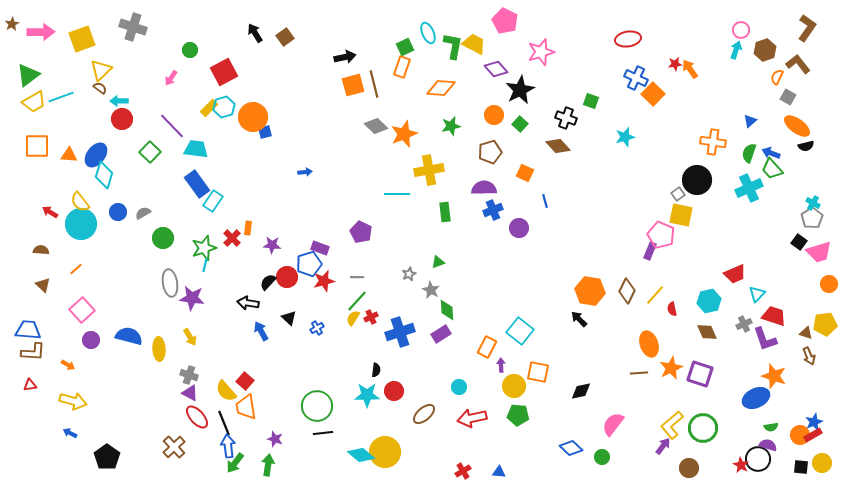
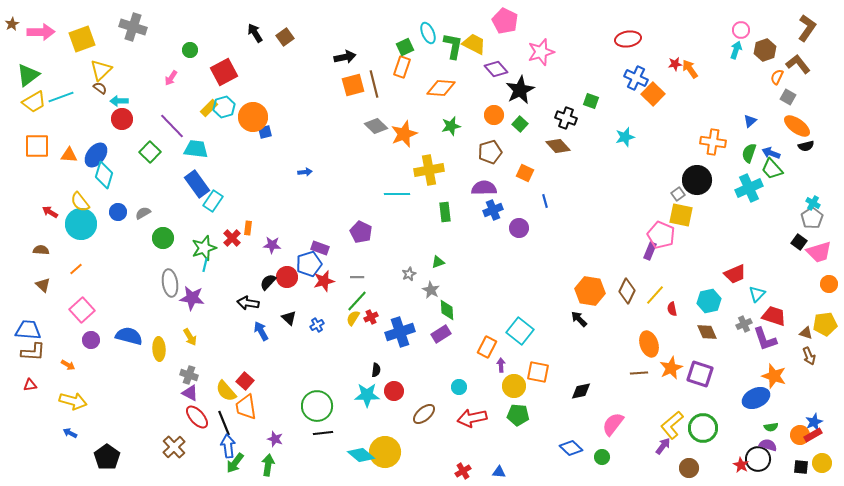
blue cross at (317, 328): moved 3 px up
